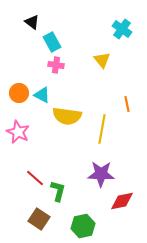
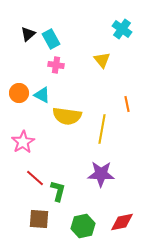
black triangle: moved 4 px left, 12 px down; rotated 42 degrees clockwise
cyan rectangle: moved 1 px left, 3 px up
pink star: moved 5 px right, 10 px down; rotated 15 degrees clockwise
red diamond: moved 21 px down
brown square: rotated 30 degrees counterclockwise
